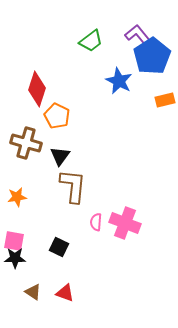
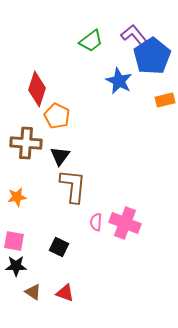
purple L-shape: moved 4 px left
brown cross: rotated 12 degrees counterclockwise
black star: moved 1 px right, 8 px down
